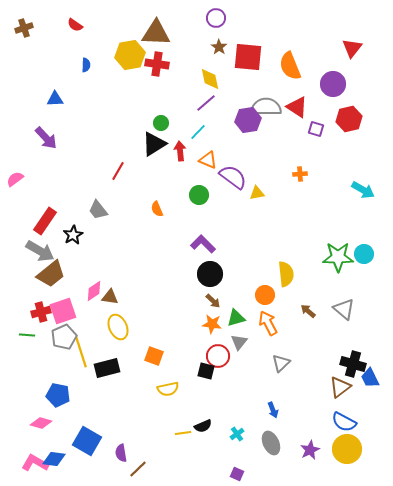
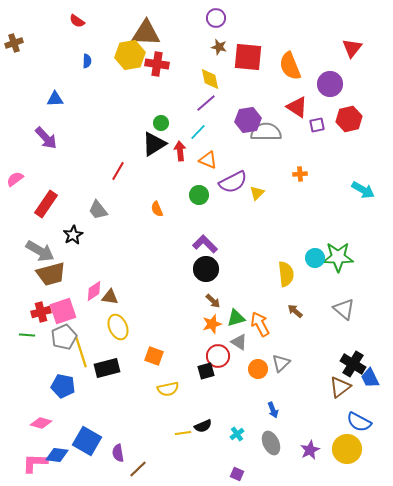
red semicircle at (75, 25): moved 2 px right, 4 px up
brown cross at (24, 28): moved 10 px left, 15 px down
brown triangle at (156, 33): moved 10 px left
brown star at (219, 47): rotated 21 degrees counterclockwise
blue semicircle at (86, 65): moved 1 px right, 4 px up
purple circle at (333, 84): moved 3 px left
gray semicircle at (266, 107): moved 25 px down
purple square at (316, 129): moved 1 px right, 4 px up; rotated 28 degrees counterclockwise
purple semicircle at (233, 177): moved 5 px down; rotated 116 degrees clockwise
yellow triangle at (257, 193): rotated 35 degrees counterclockwise
red rectangle at (45, 221): moved 1 px right, 17 px up
purple L-shape at (203, 244): moved 2 px right
cyan circle at (364, 254): moved 49 px left, 4 px down
brown trapezoid at (51, 274): rotated 24 degrees clockwise
black circle at (210, 274): moved 4 px left, 5 px up
orange circle at (265, 295): moved 7 px left, 74 px down
brown arrow at (308, 311): moved 13 px left
orange arrow at (268, 323): moved 8 px left, 1 px down
orange star at (212, 324): rotated 24 degrees counterclockwise
gray triangle at (239, 342): rotated 36 degrees counterclockwise
black cross at (353, 364): rotated 15 degrees clockwise
black square at (206, 371): rotated 30 degrees counterclockwise
blue pentagon at (58, 395): moved 5 px right, 9 px up
blue semicircle at (344, 422): moved 15 px right
purple semicircle at (121, 453): moved 3 px left
blue diamond at (54, 459): moved 3 px right, 4 px up
pink L-shape at (35, 463): rotated 28 degrees counterclockwise
